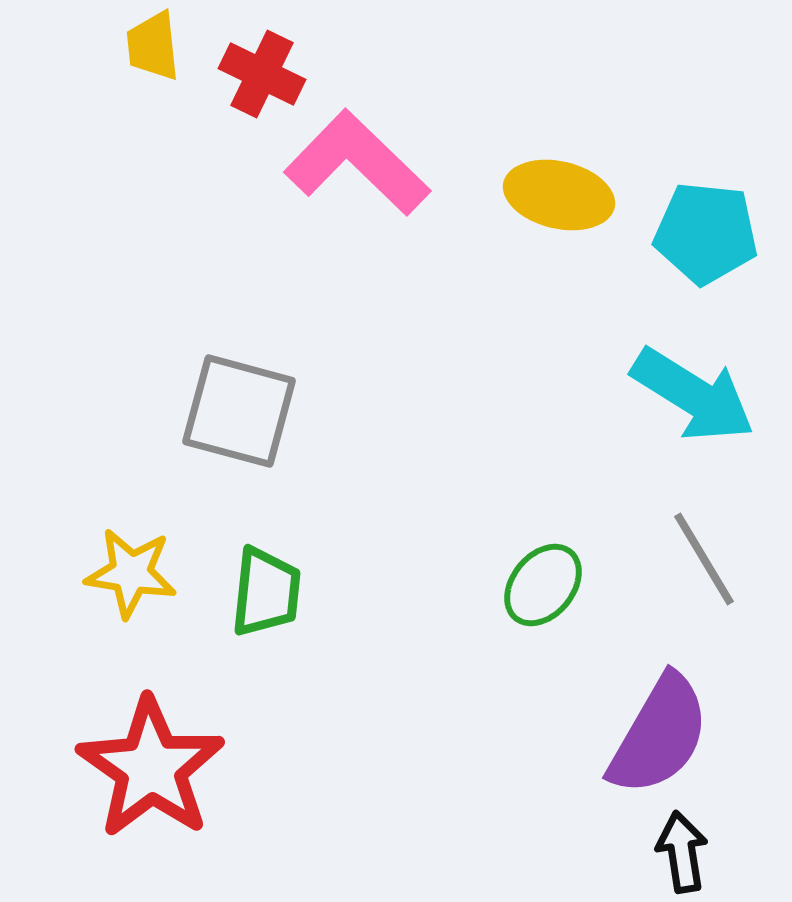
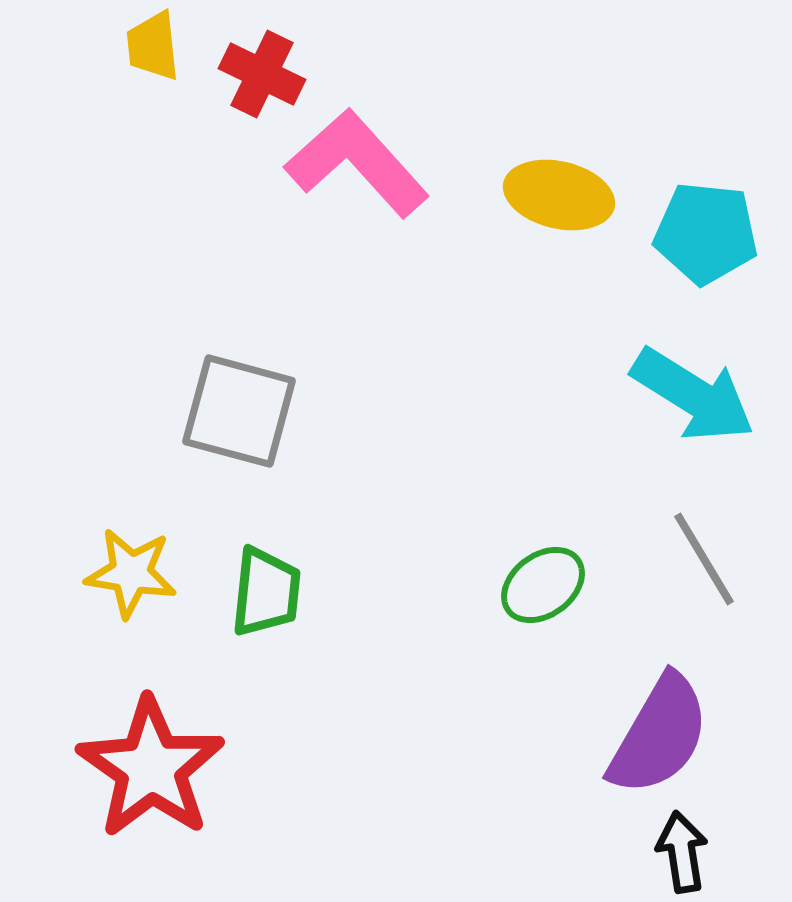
pink L-shape: rotated 4 degrees clockwise
green ellipse: rotated 14 degrees clockwise
